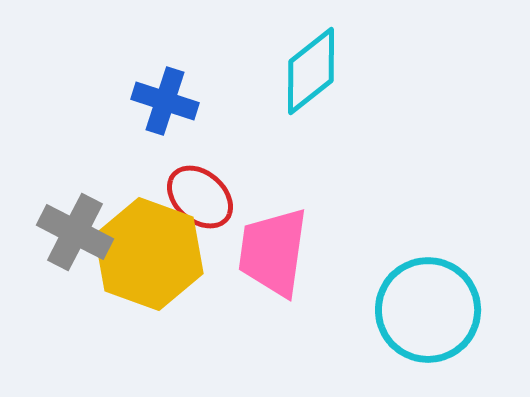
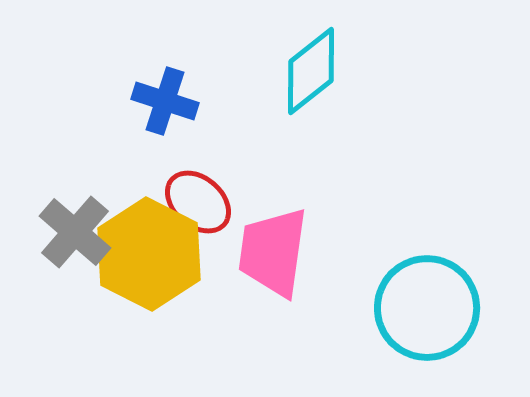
red ellipse: moved 2 px left, 5 px down
gray cross: rotated 14 degrees clockwise
yellow hexagon: rotated 7 degrees clockwise
cyan circle: moved 1 px left, 2 px up
